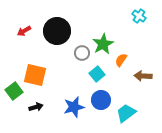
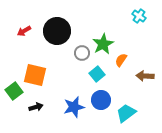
brown arrow: moved 2 px right
